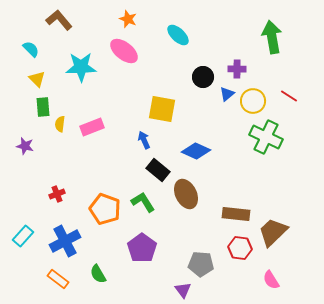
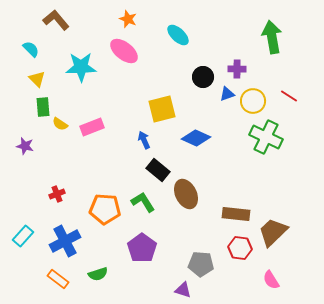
brown L-shape: moved 3 px left
blue triangle: rotated 21 degrees clockwise
yellow square: rotated 24 degrees counterclockwise
yellow semicircle: rotated 63 degrees counterclockwise
blue diamond: moved 13 px up
orange pentagon: rotated 16 degrees counterclockwise
green semicircle: rotated 78 degrees counterclockwise
purple triangle: rotated 36 degrees counterclockwise
